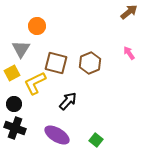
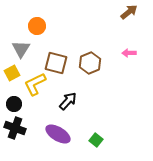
pink arrow: rotated 56 degrees counterclockwise
yellow L-shape: moved 1 px down
purple ellipse: moved 1 px right, 1 px up
